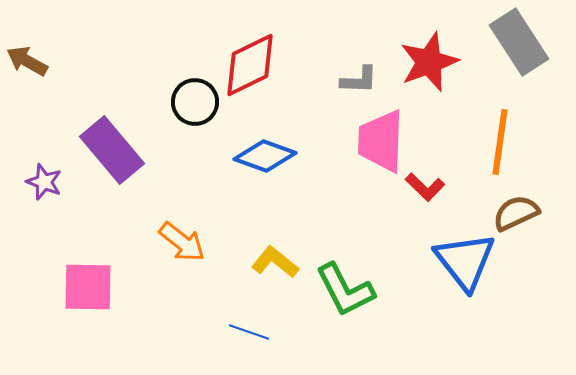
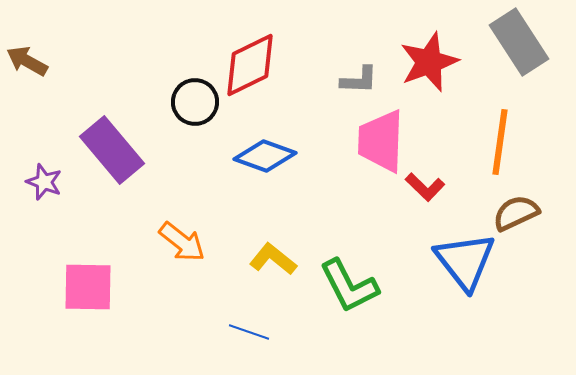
yellow L-shape: moved 2 px left, 3 px up
green L-shape: moved 4 px right, 4 px up
